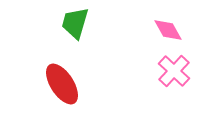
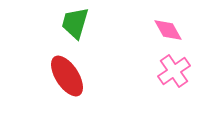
pink cross: rotated 12 degrees clockwise
red ellipse: moved 5 px right, 8 px up
